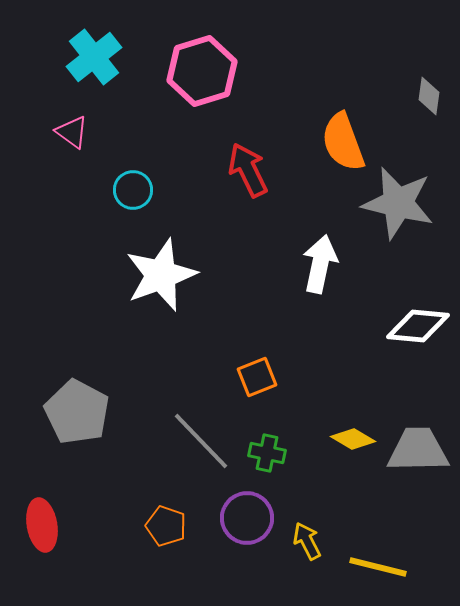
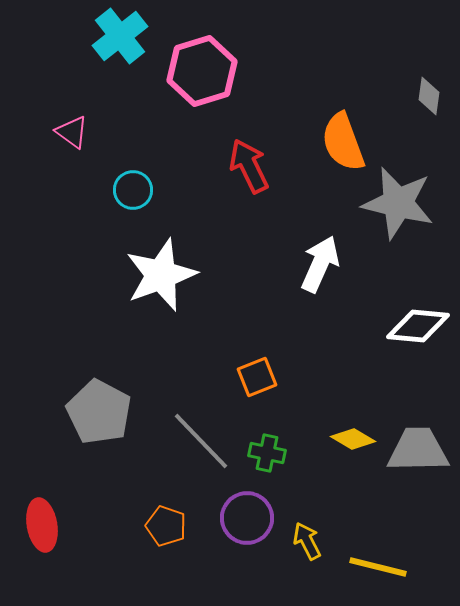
cyan cross: moved 26 px right, 21 px up
red arrow: moved 1 px right, 4 px up
white arrow: rotated 12 degrees clockwise
gray pentagon: moved 22 px right
